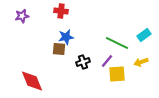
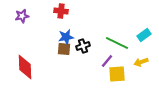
brown square: moved 5 px right
black cross: moved 16 px up
red diamond: moved 7 px left, 14 px up; rotated 20 degrees clockwise
